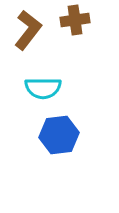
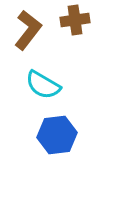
cyan semicircle: moved 3 px up; rotated 30 degrees clockwise
blue hexagon: moved 2 px left
